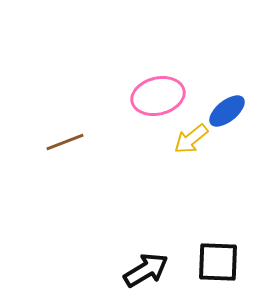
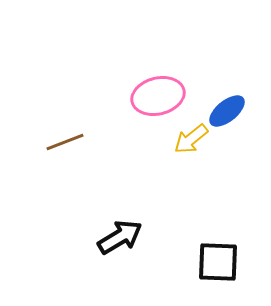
black arrow: moved 26 px left, 33 px up
